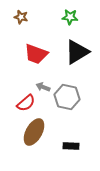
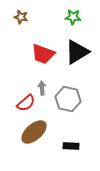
green star: moved 3 px right
red trapezoid: moved 7 px right
gray arrow: moved 1 px left, 1 px down; rotated 64 degrees clockwise
gray hexagon: moved 1 px right, 2 px down
brown ellipse: rotated 20 degrees clockwise
